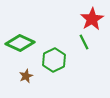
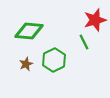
red star: moved 3 px right, 1 px down; rotated 15 degrees clockwise
green diamond: moved 9 px right, 12 px up; rotated 20 degrees counterclockwise
brown star: moved 12 px up
